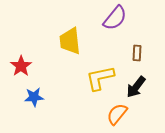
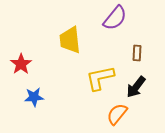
yellow trapezoid: moved 1 px up
red star: moved 2 px up
